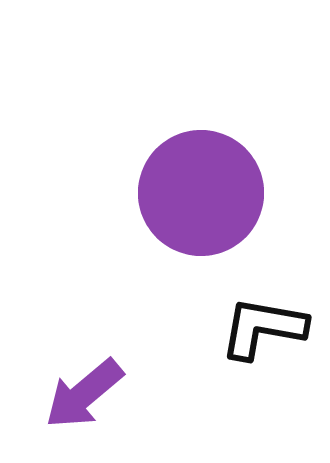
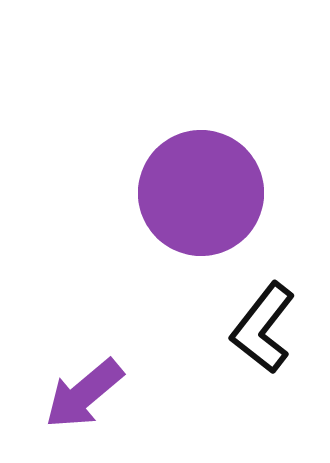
black L-shape: rotated 62 degrees counterclockwise
